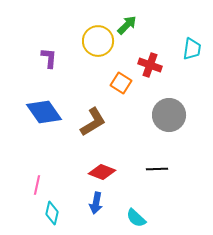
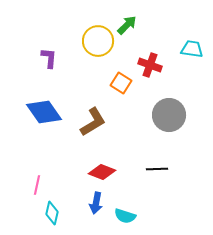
cyan trapezoid: rotated 90 degrees counterclockwise
cyan semicircle: moved 11 px left, 2 px up; rotated 25 degrees counterclockwise
